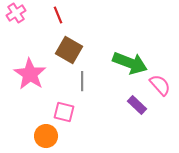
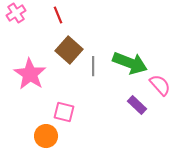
brown square: rotated 12 degrees clockwise
gray line: moved 11 px right, 15 px up
